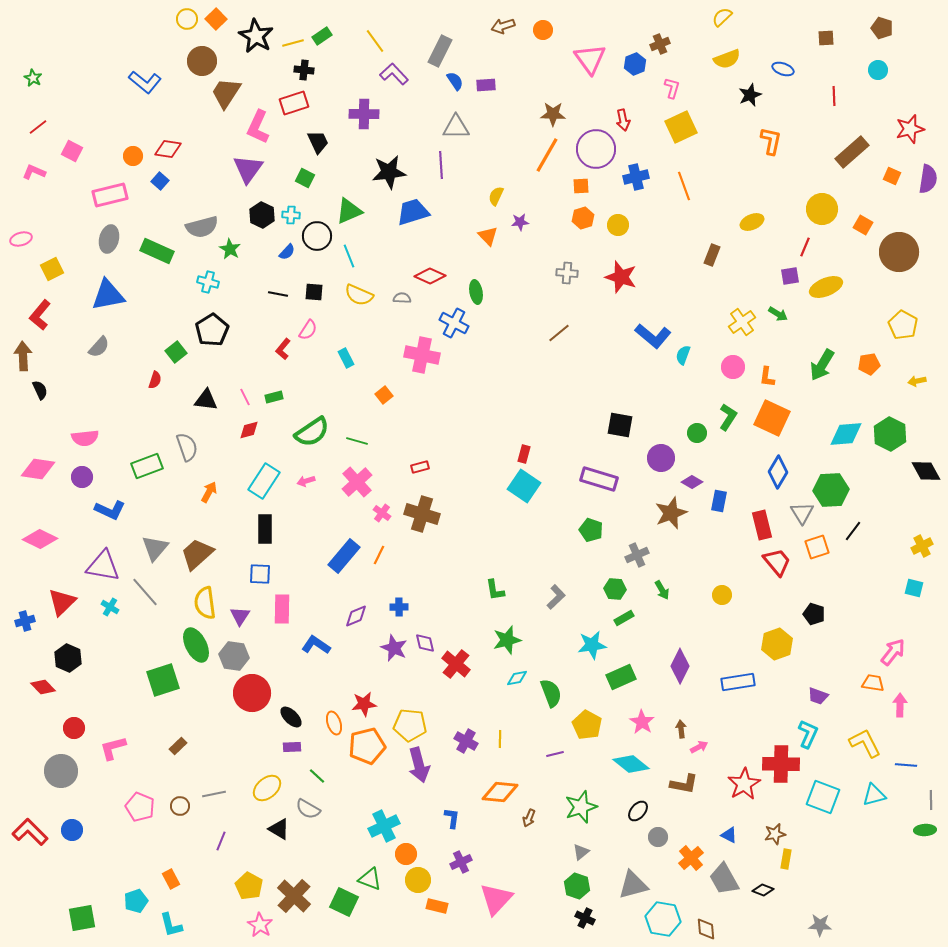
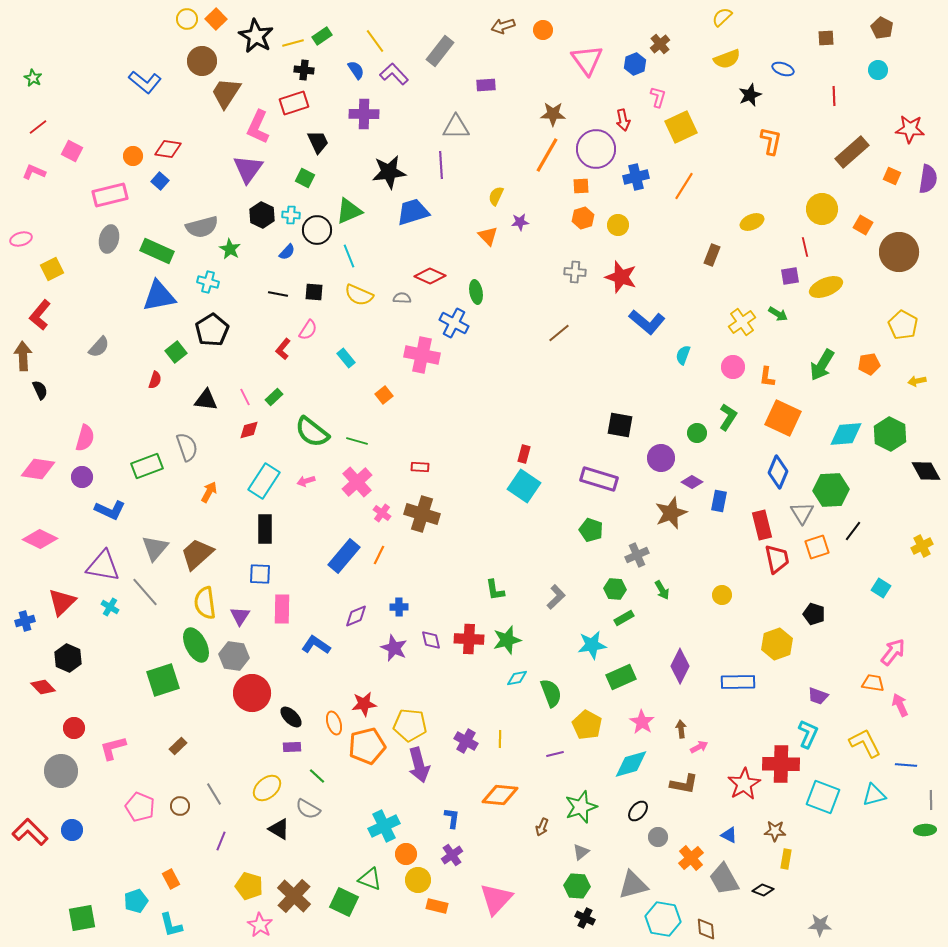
brown pentagon at (882, 28): rotated 10 degrees clockwise
brown cross at (660, 44): rotated 18 degrees counterclockwise
gray rectangle at (440, 51): rotated 12 degrees clockwise
pink triangle at (590, 59): moved 3 px left, 1 px down
blue semicircle at (455, 81): moved 99 px left, 11 px up
pink L-shape at (672, 88): moved 14 px left, 9 px down
red star at (910, 129): rotated 20 degrees clockwise
orange line at (684, 186): rotated 52 degrees clockwise
black circle at (317, 236): moved 6 px up
red line at (805, 247): rotated 36 degrees counterclockwise
gray cross at (567, 273): moved 8 px right, 1 px up
blue triangle at (108, 295): moved 51 px right, 1 px down
blue L-shape at (653, 336): moved 6 px left, 14 px up
cyan rectangle at (346, 358): rotated 12 degrees counterclockwise
green rectangle at (274, 397): rotated 30 degrees counterclockwise
orange square at (772, 418): moved 11 px right
green semicircle at (312, 432): rotated 72 degrees clockwise
pink semicircle at (85, 438): rotated 68 degrees counterclockwise
red rectangle at (420, 467): rotated 18 degrees clockwise
blue diamond at (778, 472): rotated 8 degrees counterclockwise
red trapezoid at (777, 562): moved 3 px up; rotated 28 degrees clockwise
cyan square at (914, 588): moved 33 px left; rotated 18 degrees clockwise
purple diamond at (425, 643): moved 6 px right, 3 px up
red cross at (456, 664): moved 13 px right, 25 px up; rotated 36 degrees counterclockwise
blue rectangle at (738, 682): rotated 8 degrees clockwise
pink arrow at (900, 705): rotated 25 degrees counterclockwise
cyan diamond at (631, 764): rotated 54 degrees counterclockwise
orange diamond at (500, 792): moved 3 px down
gray line at (214, 794): rotated 70 degrees clockwise
brown arrow at (529, 818): moved 13 px right, 9 px down
brown star at (775, 834): moved 3 px up; rotated 15 degrees clockwise
purple cross at (461, 862): moved 9 px left, 7 px up; rotated 10 degrees counterclockwise
yellow pentagon at (249, 886): rotated 12 degrees counterclockwise
green hexagon at (577, 886): rotated 15 degrees counterclockwise
